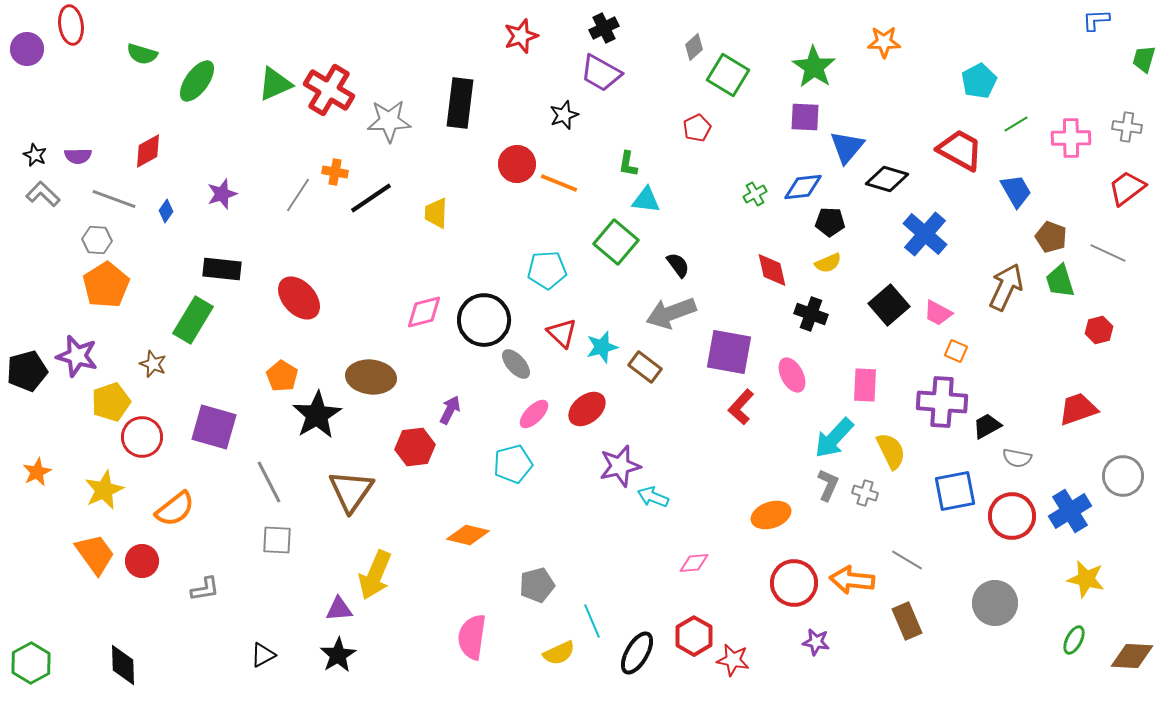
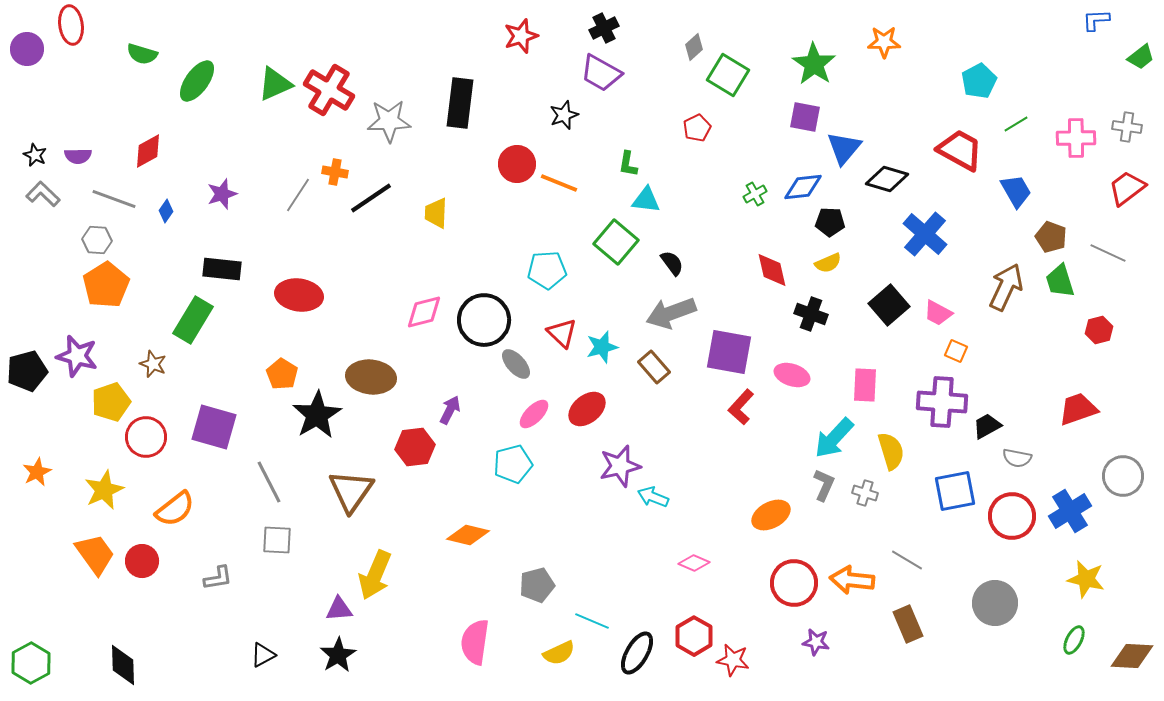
green trapezoid at (1144, 59): moved 3 px left, 2 px up; rotated 144 degrees counterclockwise
green star at (814, 67): moved 3 px up
purple square at (805, 117): rotated 8 degrees clockwise
pink cross at (1071, 138): moved 5 px right
blue triangle at (847, 147): moved 3 px left, 1 px down
black semicircle at (678, 265): moved 6 px left, 2 px up
red ellipse at (299, 298): moved 3 px up; rotated 39 degrees counterclockwise
brown rectangle at (645, 367): moved 9 px right; rotated 12 degrees clockwise
pink ellipse at (792, 375): rotated 44 degrees counterclockwise
orange pentagon at (282, 376): moved 2 px up
red circle at (142, 437): moved 4 px right
yellow semicircle at (891, 451): rotated 9 degrees clockwise
gray L-shape at (828, 485): moved 4 px left
orange ellipse at (771, 515): rotated 9 degrees counterclockwise
pink diamond at (694, 563): rotated 28 degrees clockwise
gray L-shape at (205, 589): moved 13 px right, 11 px up
cyan line at (592, 621): rotated 44 degrees counterclockwise
brown rectangle at (907, 621): moved 1 px right, 3 px down
pink semicircle at (472, 637): moved 3 px right, 5 px down
